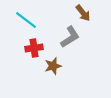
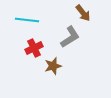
cyan line: moved 1 px right; rotated 30 degrees counterclockwise
red cross: rotated 18 degrees counterclockwise
